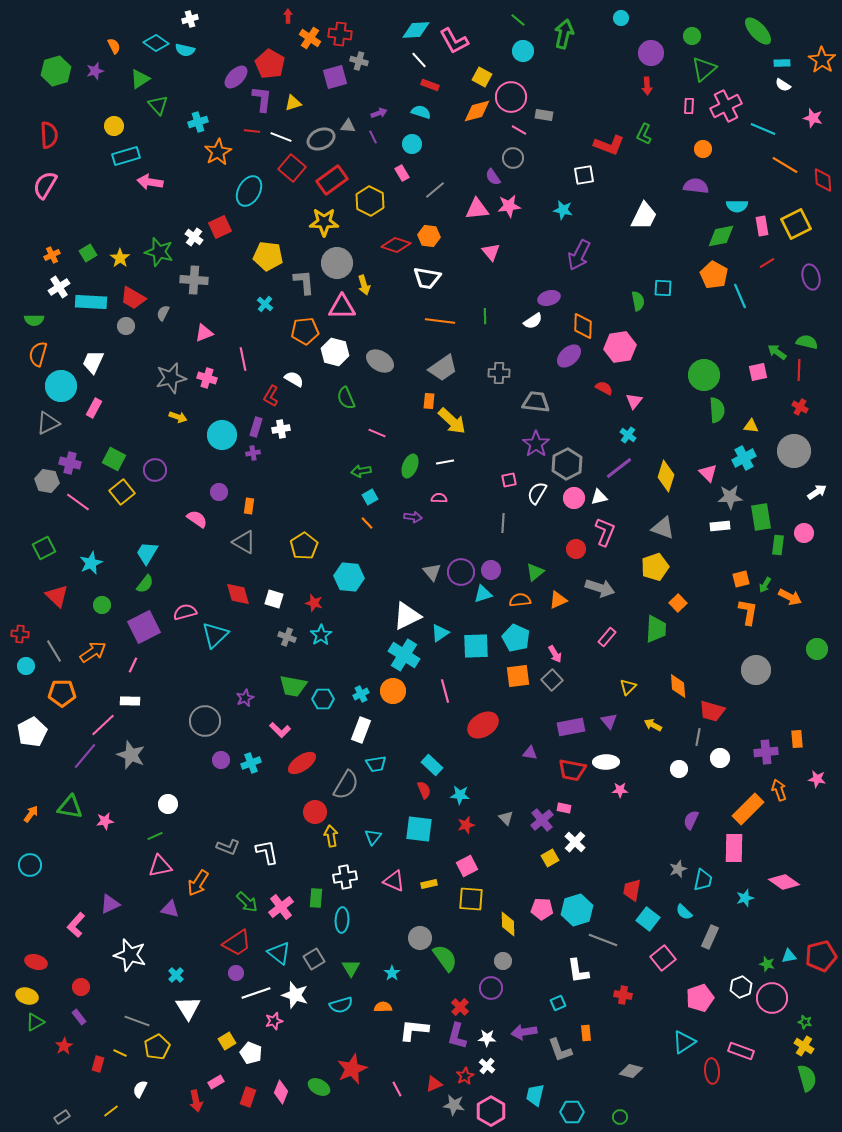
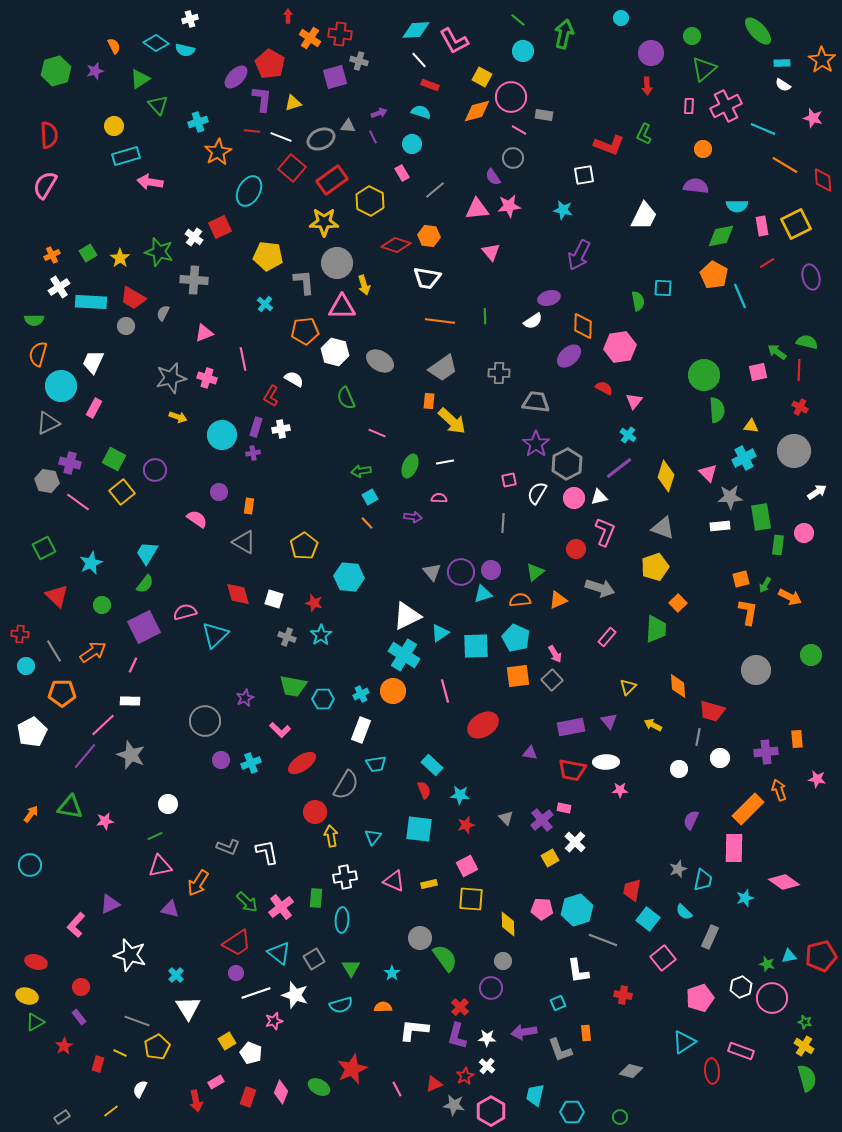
green circle at (817, 649): moved 6 px left, 6 px down
